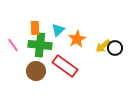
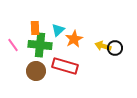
orange star: moved 3 px left
yellow arrow: rotated 56 degrees clockwise
red rectangle: rotated 20 degrees counterclockwise
